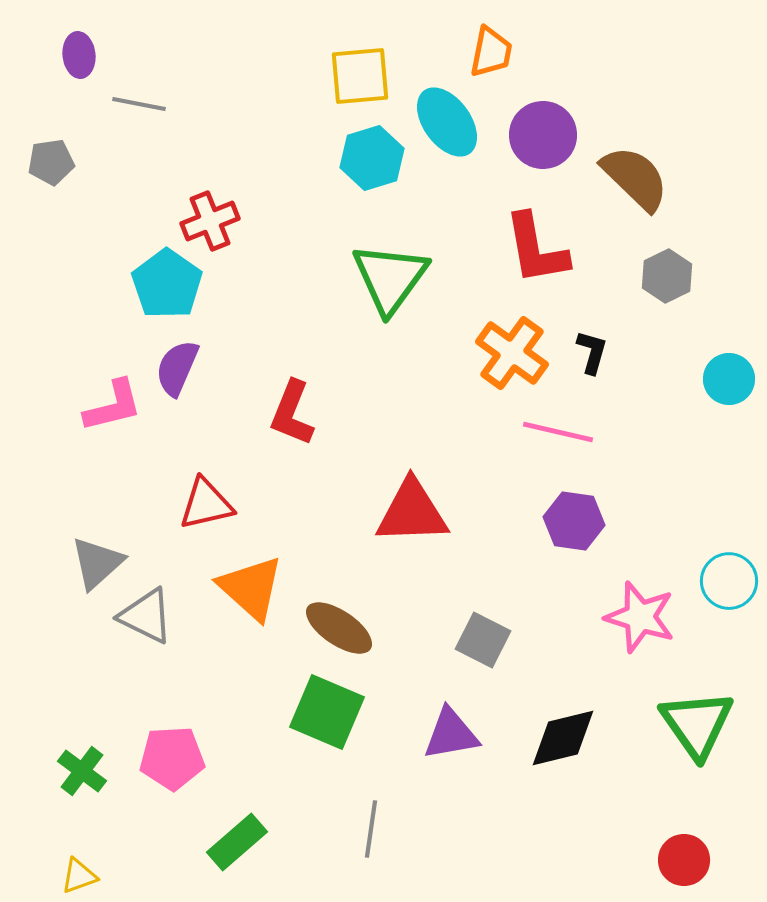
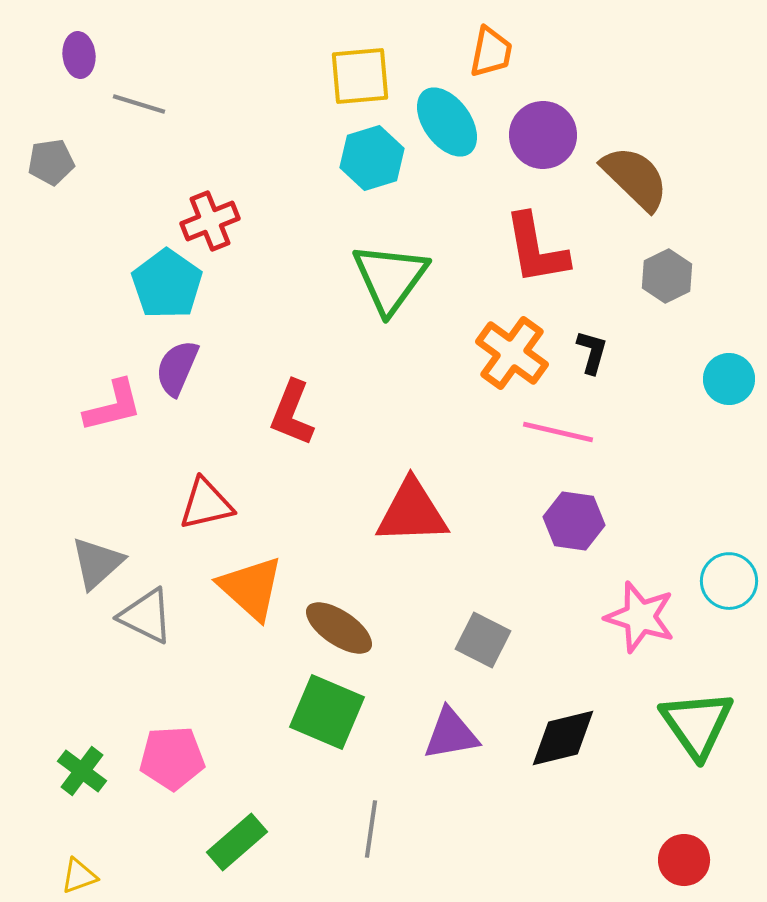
gray line at (139, 104): rotated 6 degrees clockwise
